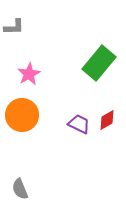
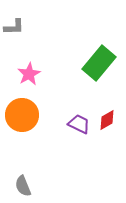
gray semicircle: moved 3 px right, 3 px up
